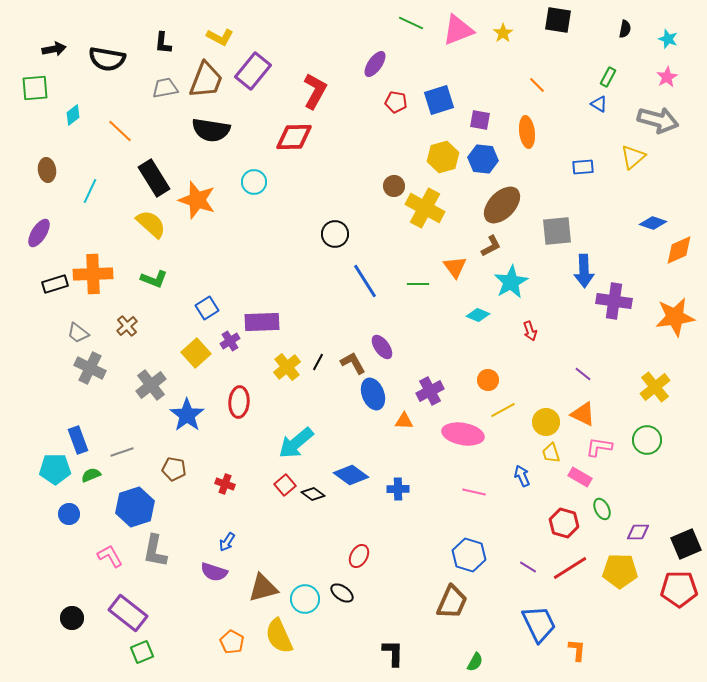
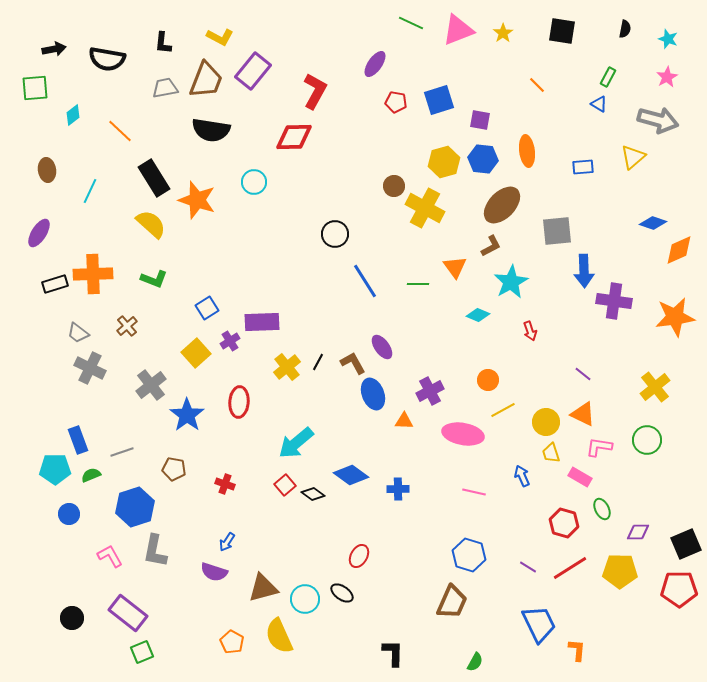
black square at (558, 20): moved 4 px right, 11 px down
orange ellipse at (527, 132): moved 19 px down
yellow hexagon at (443, 157): moved 1 px right, 5 px down
